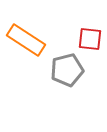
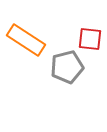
gray pentagon: moved 3 px up
